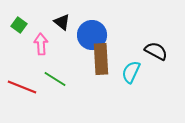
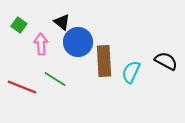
blue circle: moved 14 px left, 7 px down
black semicircle: moved 10 px right, 10 px down
brown rectangle: moved 3 px right, 2 px down
